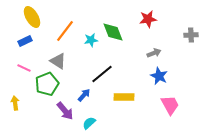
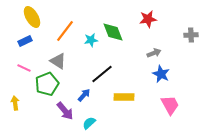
blue star: moved 2 px right, 2 px up
